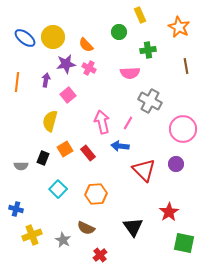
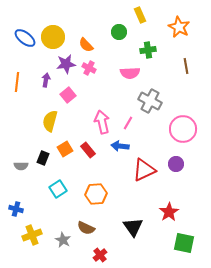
red rectangle: moved 3 px up
red triangle: rotated 50 degrees clockwise
cyan square: rotated 12 degrees clockwise
